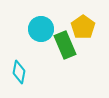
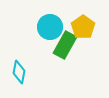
cyan circle: moved 9 px right, 2 px up
green rectangle: rotated 52 degrees clockwise
